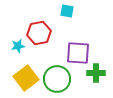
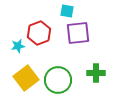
red hexagon: rotated 10 degrees counterclockwise
purple square: moved 20 px up; rotated 10 degrees counterclockwise
green circle: moved 1 px right, 1 px down
